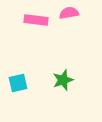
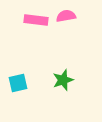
pink semicircle: moved 3 px left, 3 px down
